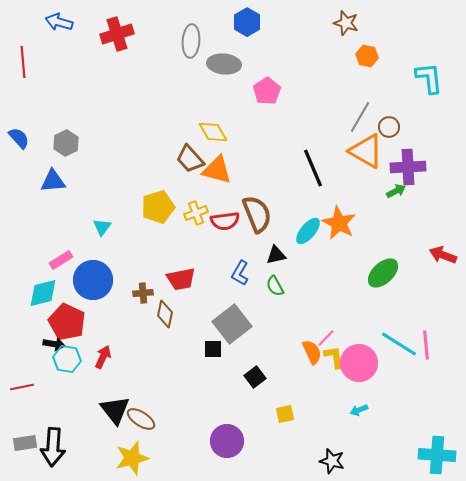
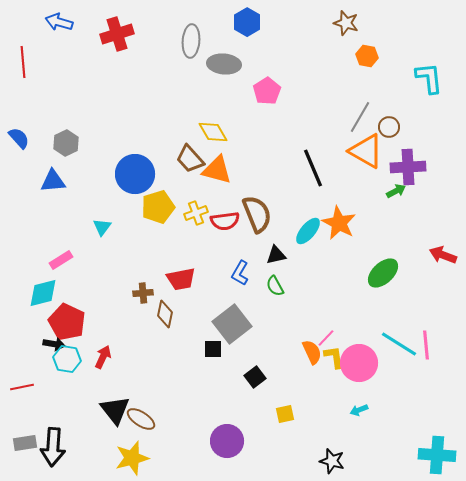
blue circle at (93, 280): moved 42 px right, 106 px up
